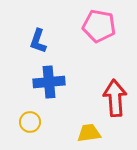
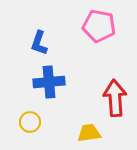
blue L-shape: moved 1 px right, 2 px down
